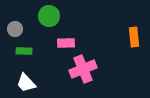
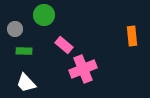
green circle: moved 5 px left, 1 px up
orange rectangle: moved 2 px left, 1 px up
pink rectangle: moved 2 px left, 2 px down; rotated 42 degrees clockwise
